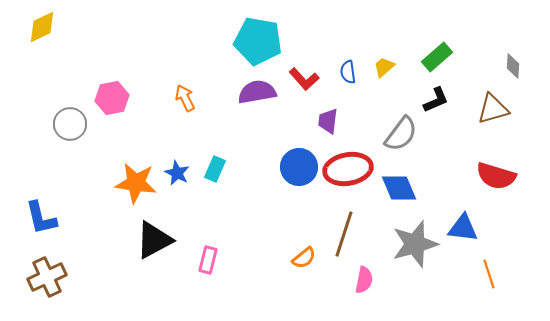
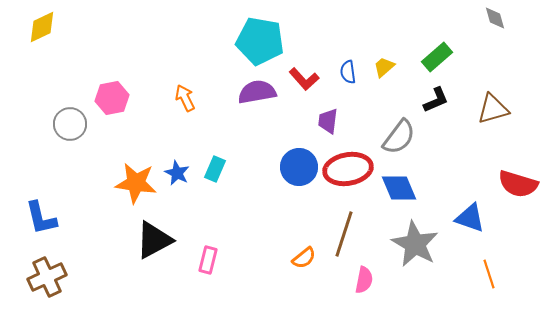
cyan pentagon: moved 2 px right
gray diamond: moved 18 px left, 48 px up; rotated 20 degrees counterclockwise
gray semicircle: moved 2 px left, 3 px down
red semicircle: moved 22 px right, 8 px down
blue triangle: moved 7 px right, 10 px up; rotated 12 degrees clockwise
gray star: rotated 27 degrees counterclockwise
